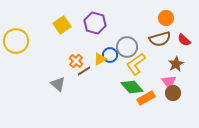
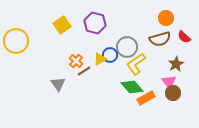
red semicircle: moved 3 px up
gray triangle: rotated 14 degrees clockwise
